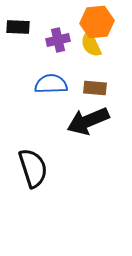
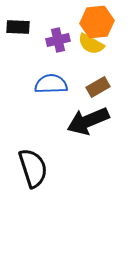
yellow semicircle: rotated 36 degrees counterclockwise
brown rectangle: moved 3 px right, 1 px up; rotated 35 degrees counterclockwise
